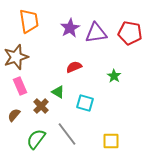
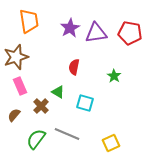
red semicircle: rotated 56 degrees counterclockwise
gray line: rotated 30 degrees counterclockwise
yellow square: moved 2 px down; rotated 24 degrees counterclockwise
